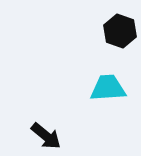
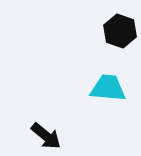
cyan trapezoid: rotated 9 degrees clockwise
